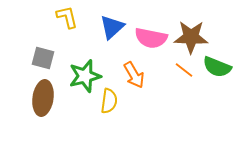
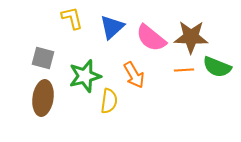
yellow L-shape: moved 5 px right, 1 px down
pink semicircle: rotated 28 degrees clockwise
orange line: rotated 42 degrees counterclockwise
